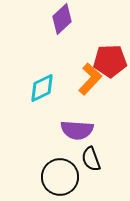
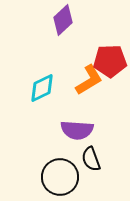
purple diamond: moved 1 px right, 1 px down
orange L-shape: moved 1 px left, 1 px down; rotated 16 degrees clockwise
